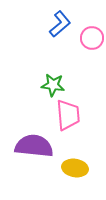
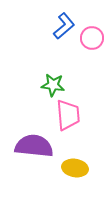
blue L-shape: moved 4 px right, 2 px down
